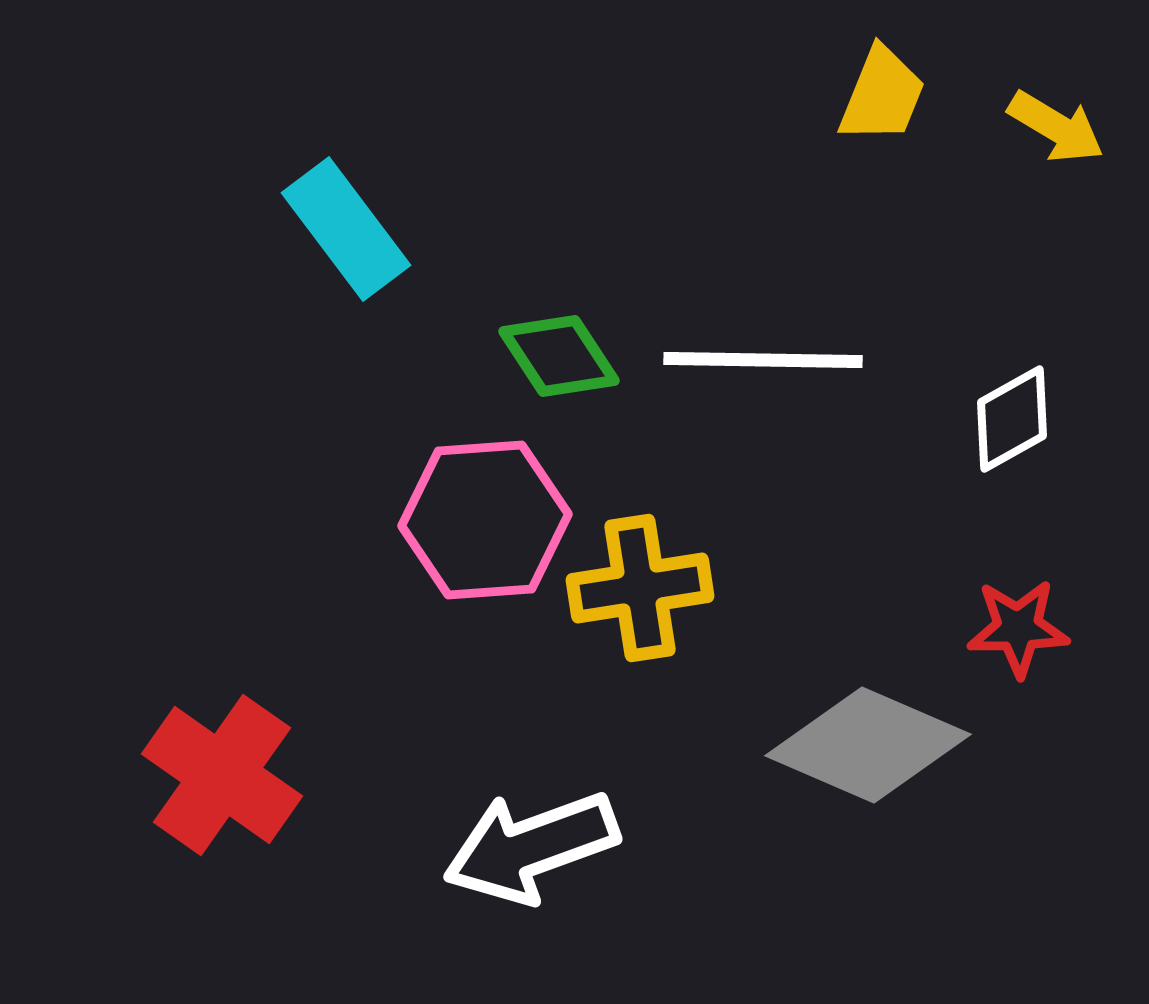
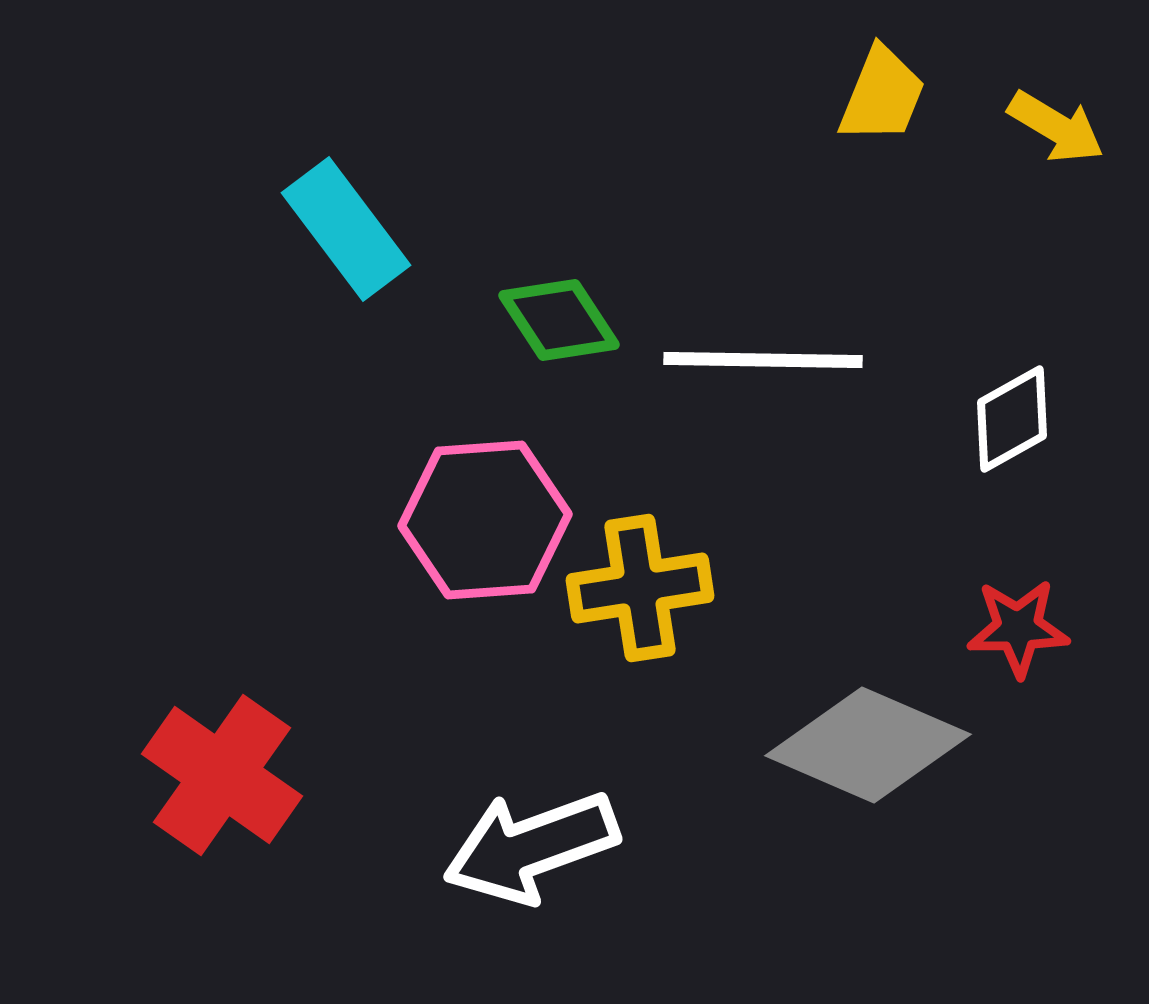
green diamond: moved 36 px up
